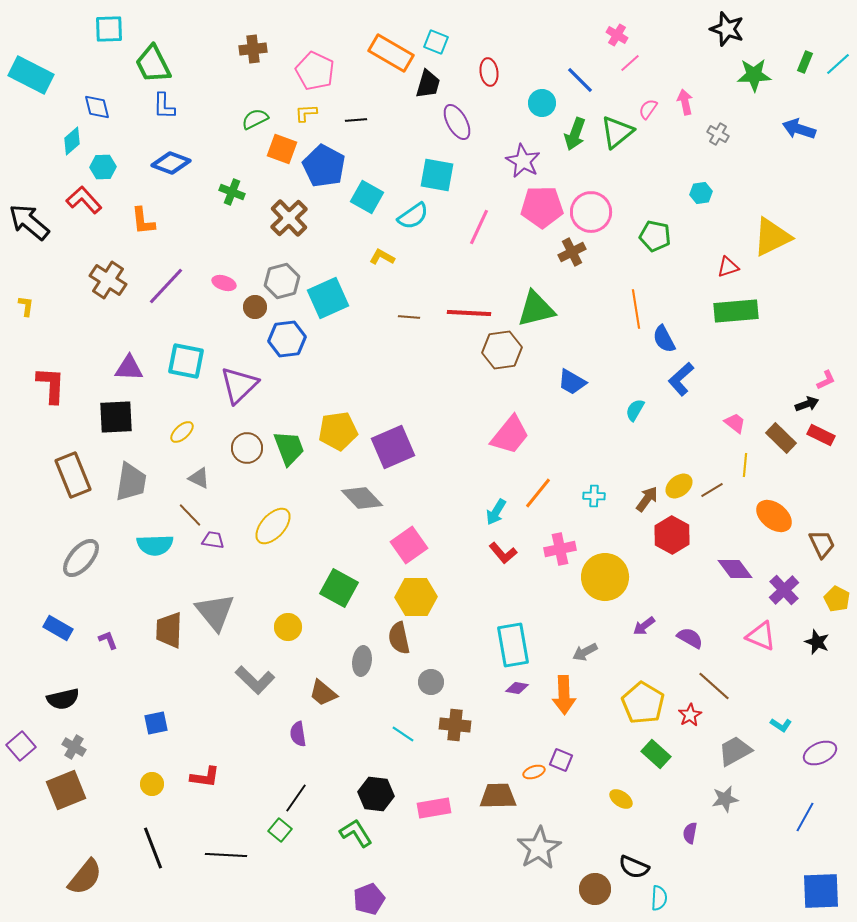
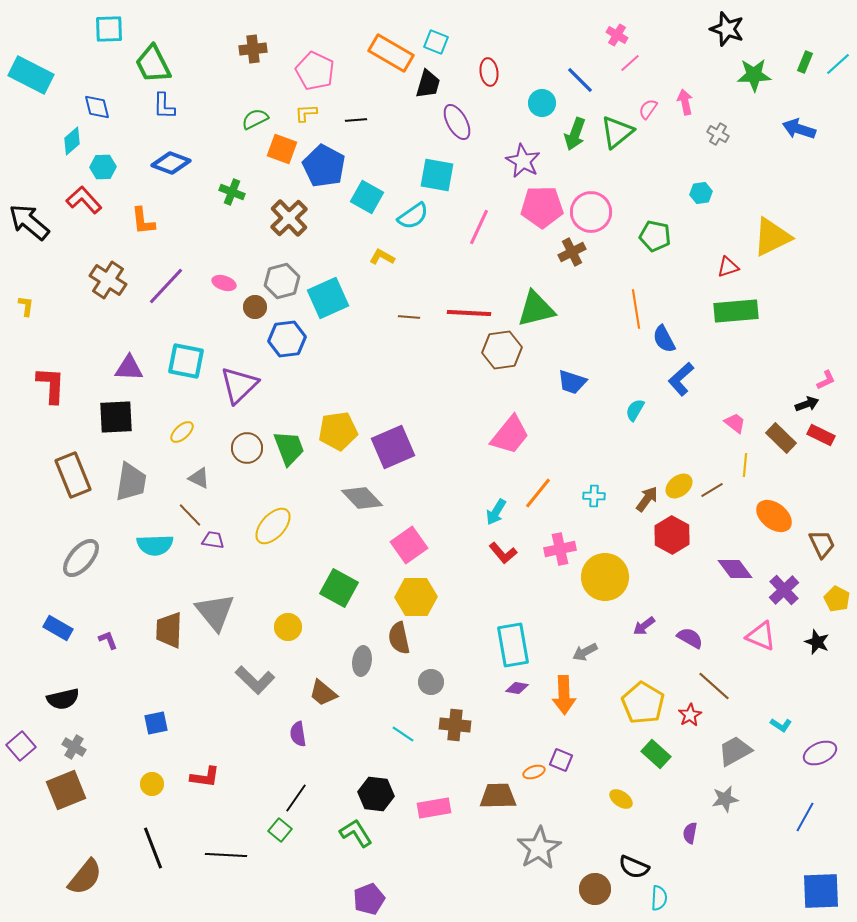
blue trapezoid at (572, 382): rotated 12 degrees counterclockwise
